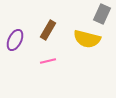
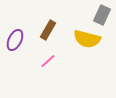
gray rectangle: moved 1 px down
pink line: rotated 28 degrees counterclockwise
